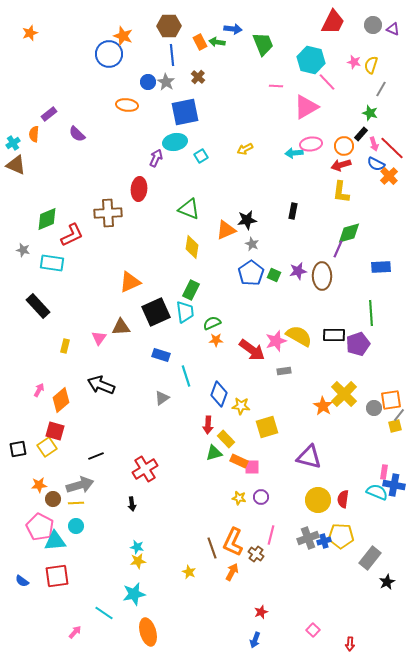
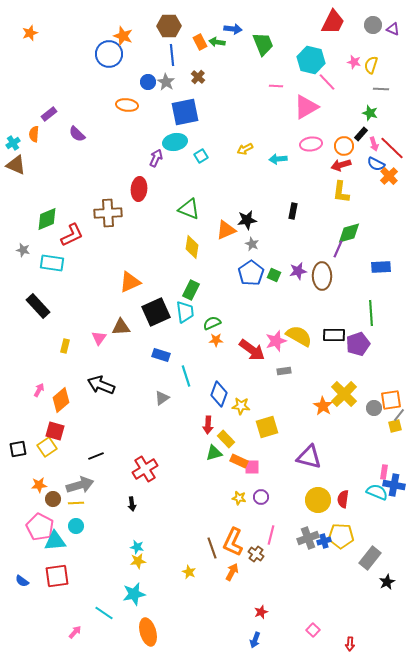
gray line at (381, 89): rotated 63 degrees clockwise
cyan arrow at (294, 153): moved 16 px left, 6 px down
